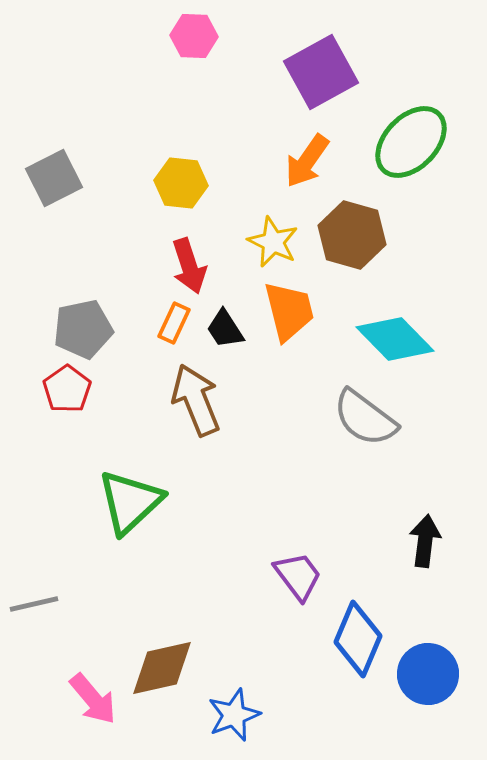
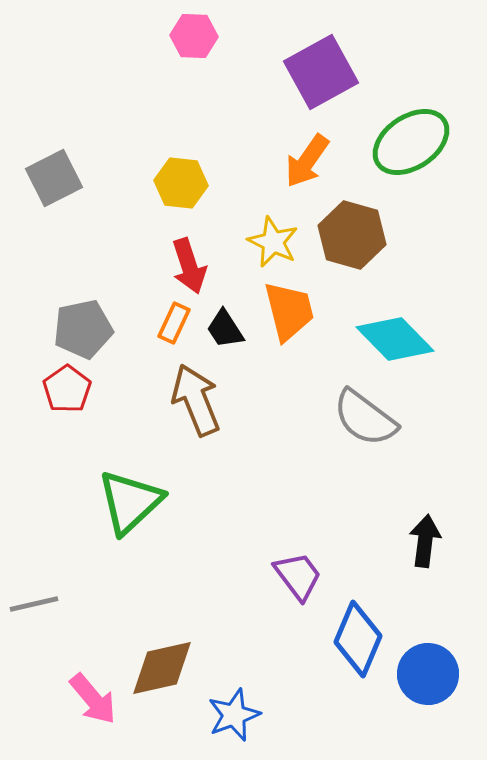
green ellipse: rotated 12 degrees clockwise
